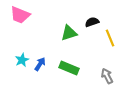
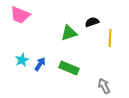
yellow line: rotated 24 degrees clockwise
gray arrow: moved 3 px left, 10 px down
